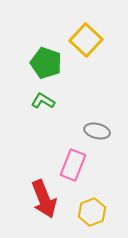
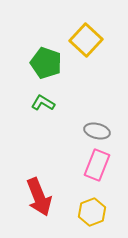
green L-shape: moved 2 px down
pink rectangle: moved 24 px right
red arrow: moved 5 px left, 2 px up
